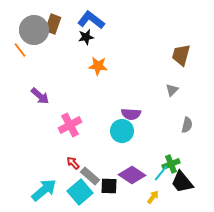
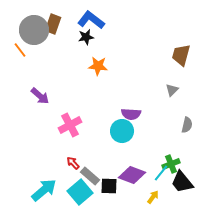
purple diamond: rotated 12 degrees counterclockwise
